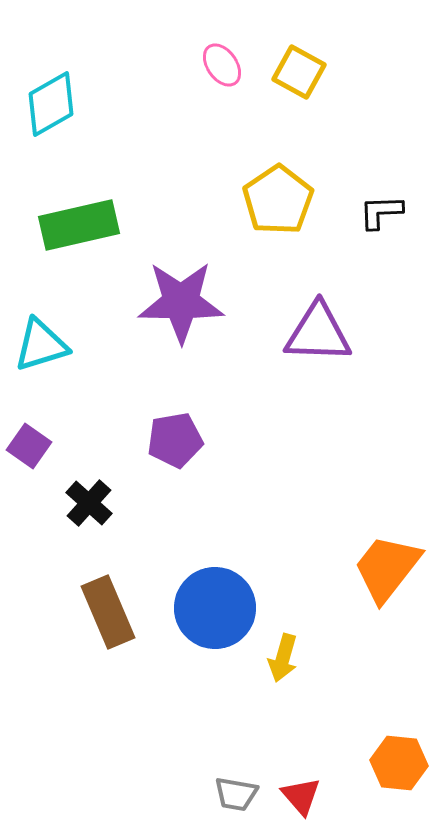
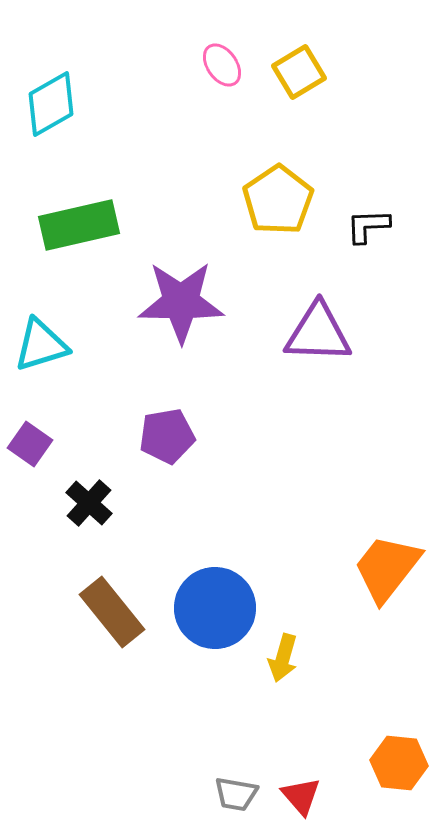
yellow square: rotated 30 degrees clockwise
black L-shape: moved 13 px left, 14 px down
purple pentagon: moved 8 px left, 4 px up
purple square: moved 1 px right, 2 px up
brown rectangle: moved 4 px right; rotated 16 degrees counterclockwise
